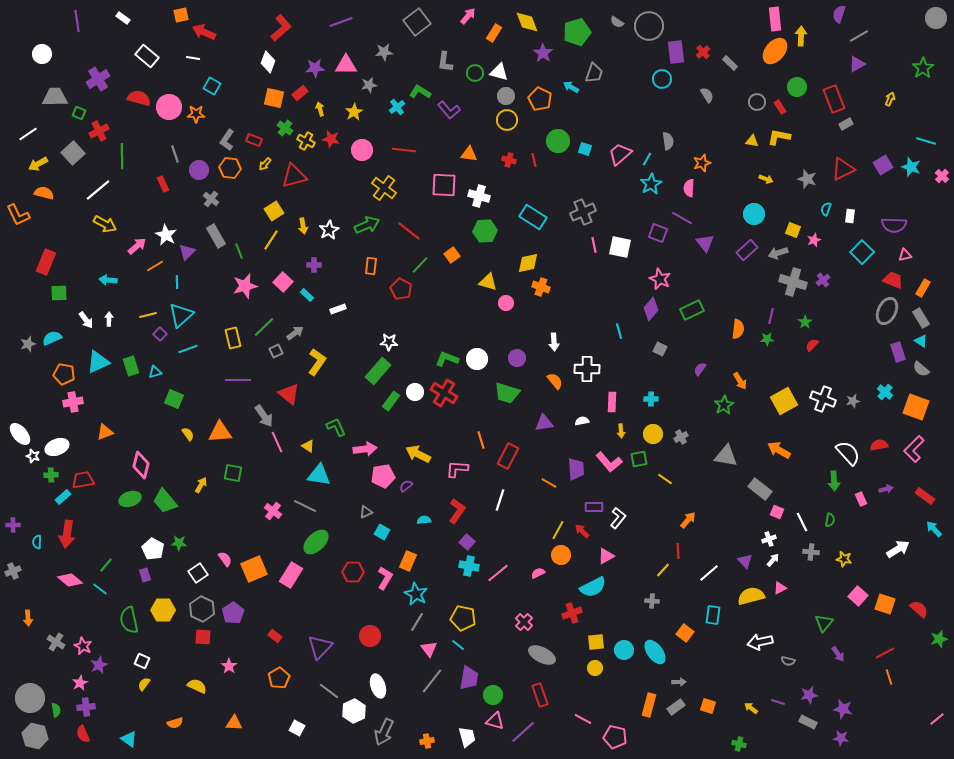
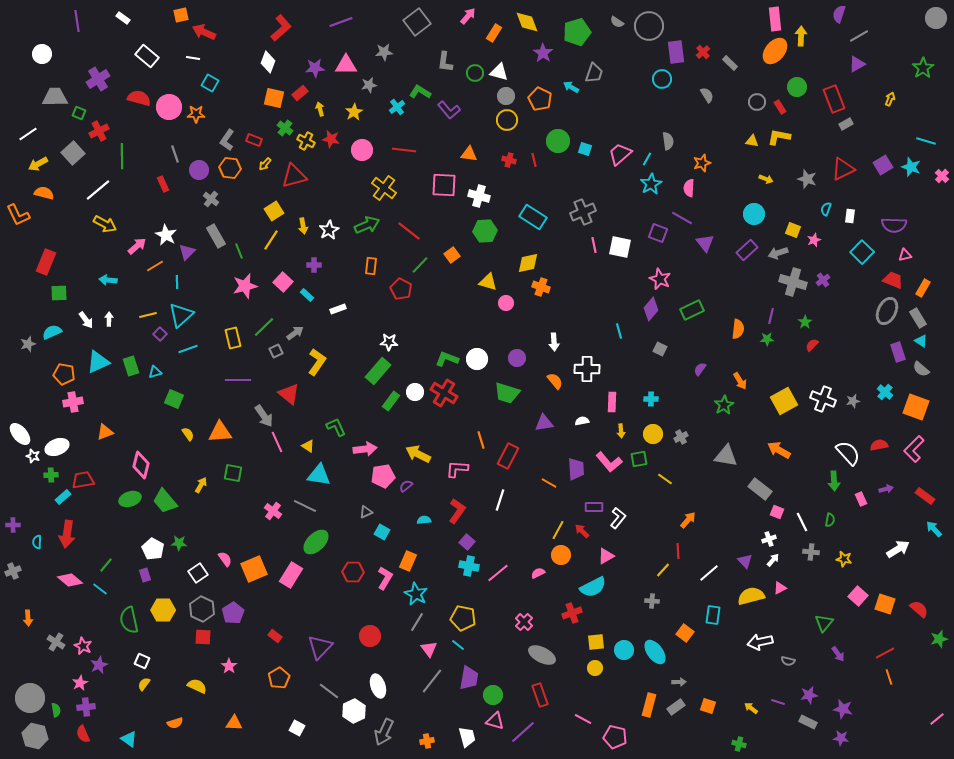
cyan square at (212, 86): moved 2 px left, 3 px up
gray rectangle at (921, 318): moved 3 px left
cyan semicircle at (52, 338): moved 6 px up
